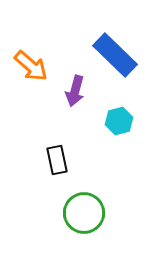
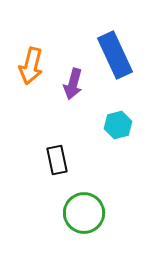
blue rectangle: rotated 21 degrees clockwise
orange arrow: rotated 63 degrees clockwise
purple arrow: moved 2 px left, 7 px up
cyan hexagon: moved 1 px left, 4 px down
